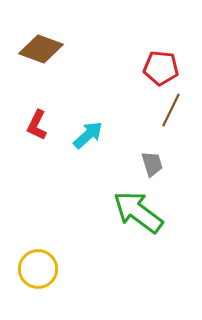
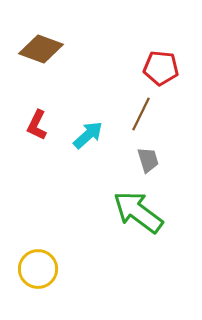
brown line: moved 30 px left, 4 px down
gray trapezoid: moved 4 px left, 4 px up
